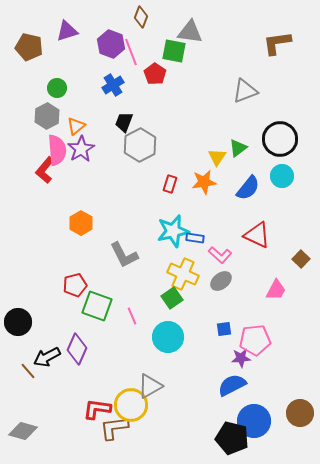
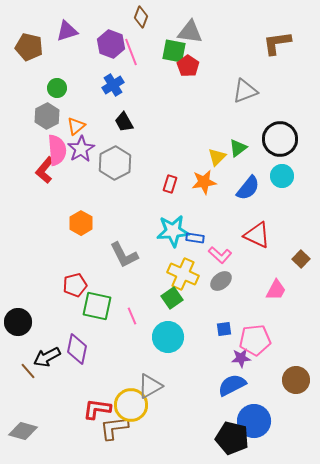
red pentagon at (155, 74): moved 33 px right, 8 px up
black trapezoid at (124, 122): rotated 50 degrees counterclockwise
gray hexagon at (140, 145): moved 25 px left, 18 px down
yellow triangle at (217, 157): rotated 12 degrees clockwise
cyan star at (173, 231): rotated 8 degrees clockwise
green square at (97, 306): rotated 8 degrees counterclockwise
purple diamond at (77, 349): rotated 12 degrees counterclockwise
brown circle at (300, 413): moved 4 px left, 33 px up
